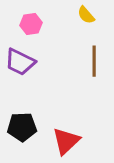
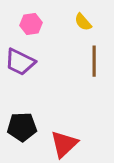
yellow semicircle: moved 3 px left, 7 px down
red triangle: moved 2 px left, 3 px down
